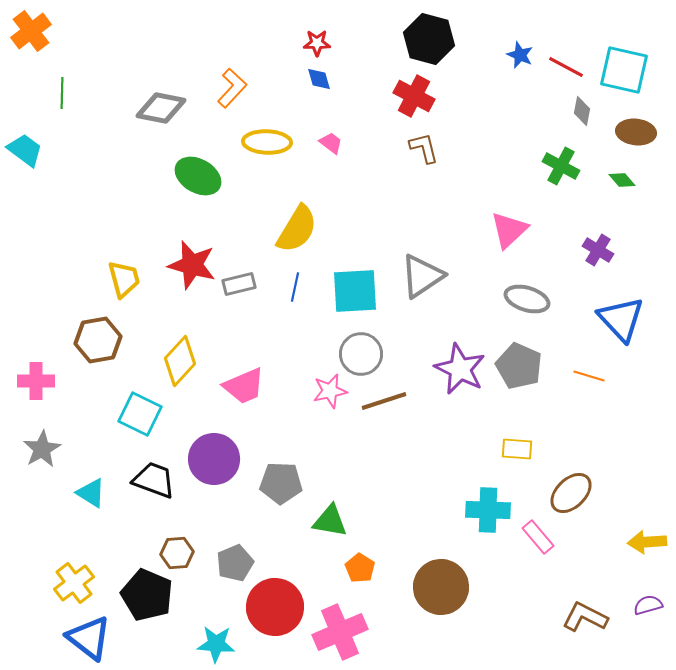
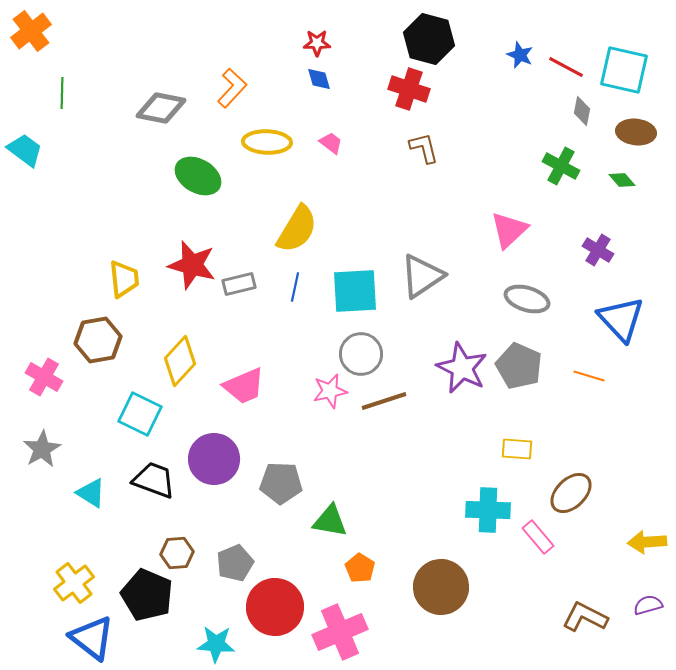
red cross at (414, 96): moved 5 px left, 7 px up; rotated 9 degrees counterclockwise
yellow trapezoid at (124, 279): rotated 9 degrees clockwise
purple star at (460, 369): moved 2 px right, 1 px up
pink cross at (36, 381): moved 8 px right, 4 px up; rotated 30 degrees clockwise
blue triangle at (89, 638): moved 3 px right
